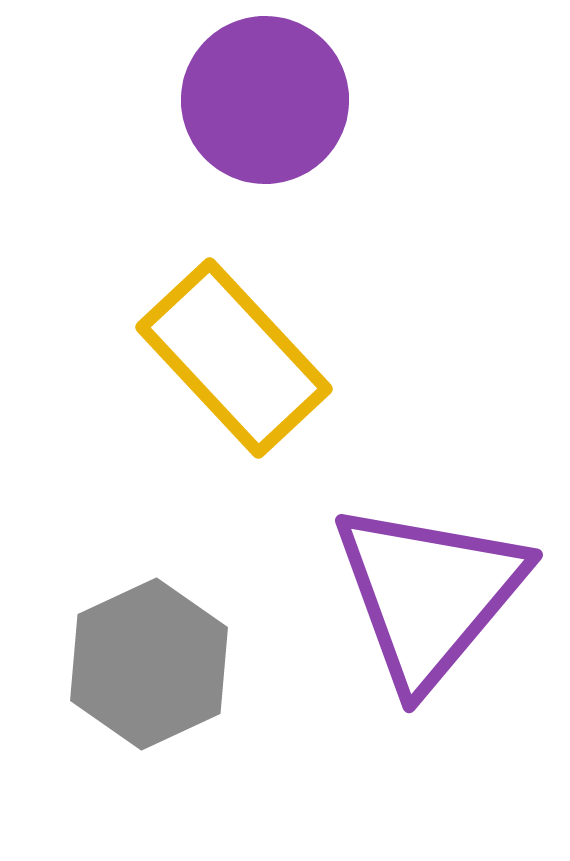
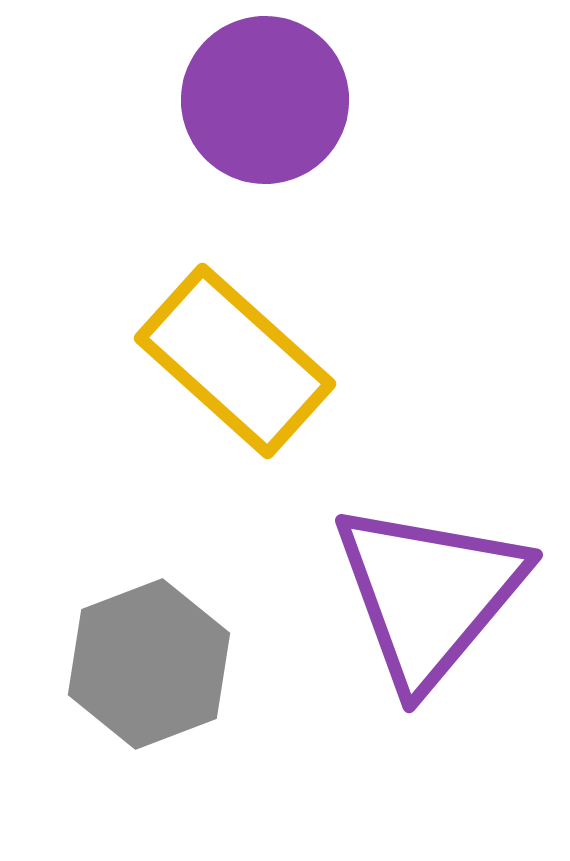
yellow rectangle: moved 1 px right, 3 px down; rotated 5 degrees counterclockwise
gray hexagon: rotated 4 degrees clockwise
